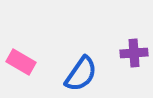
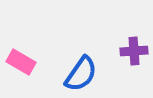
purple cross: moved 2 px up
